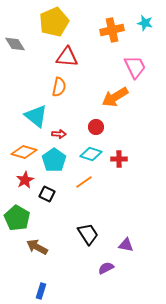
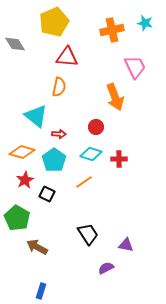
orange arrow: rotated 80 degrees counterclockwise
orange diamond: moved 2 px left
